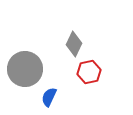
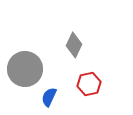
gray diamond: moved 1 px down
red hexagon: moved 12 px down
